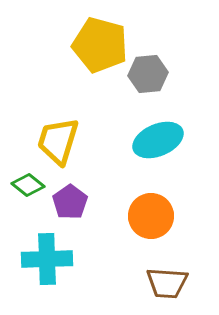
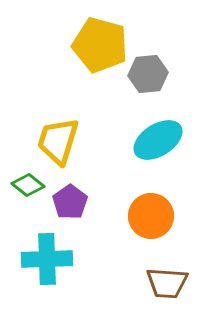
cyan ellipse: rotated 9 degrees counterclockwise
